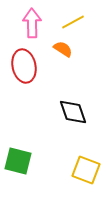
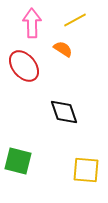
yellow line: moved 2 px right, 2 px up
red ellipse: rotated 28 degrees counterclockwise
black diamond: moved 9 px left
yellow square: rotated 16 degrees counterclockwise
